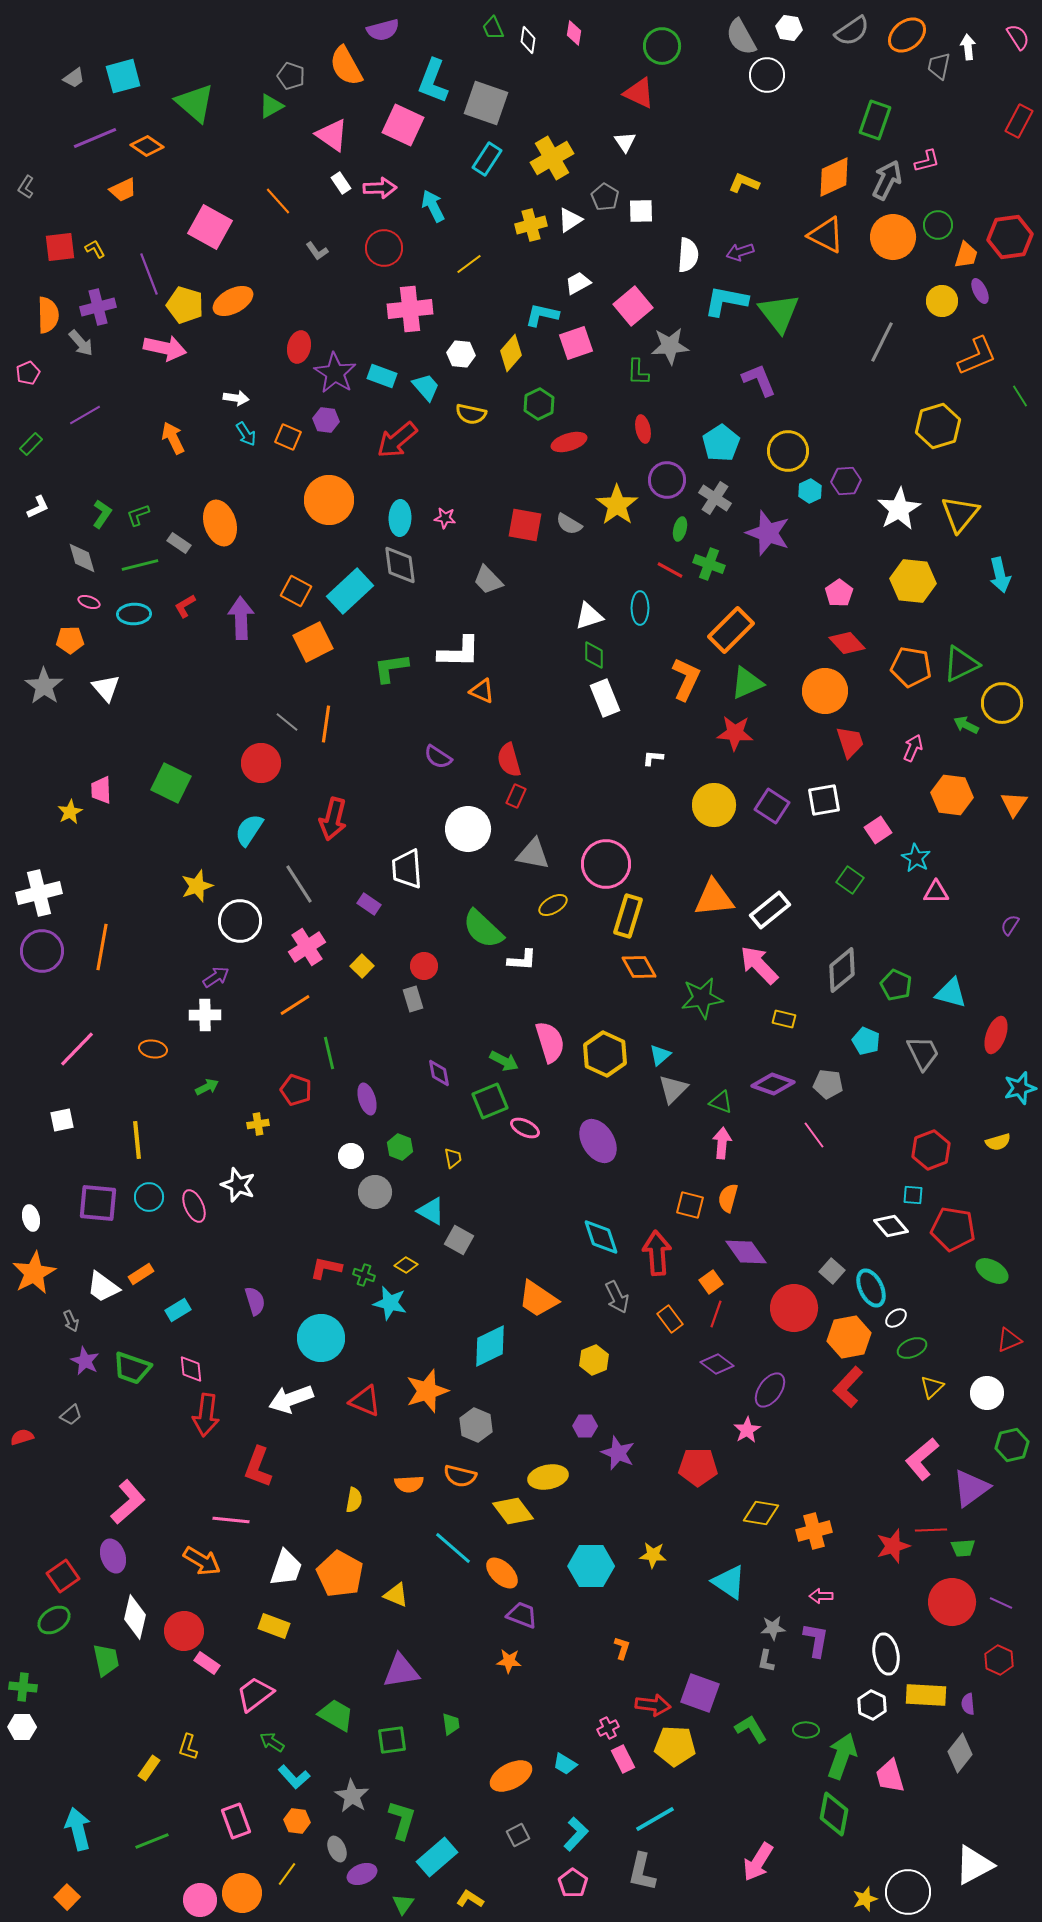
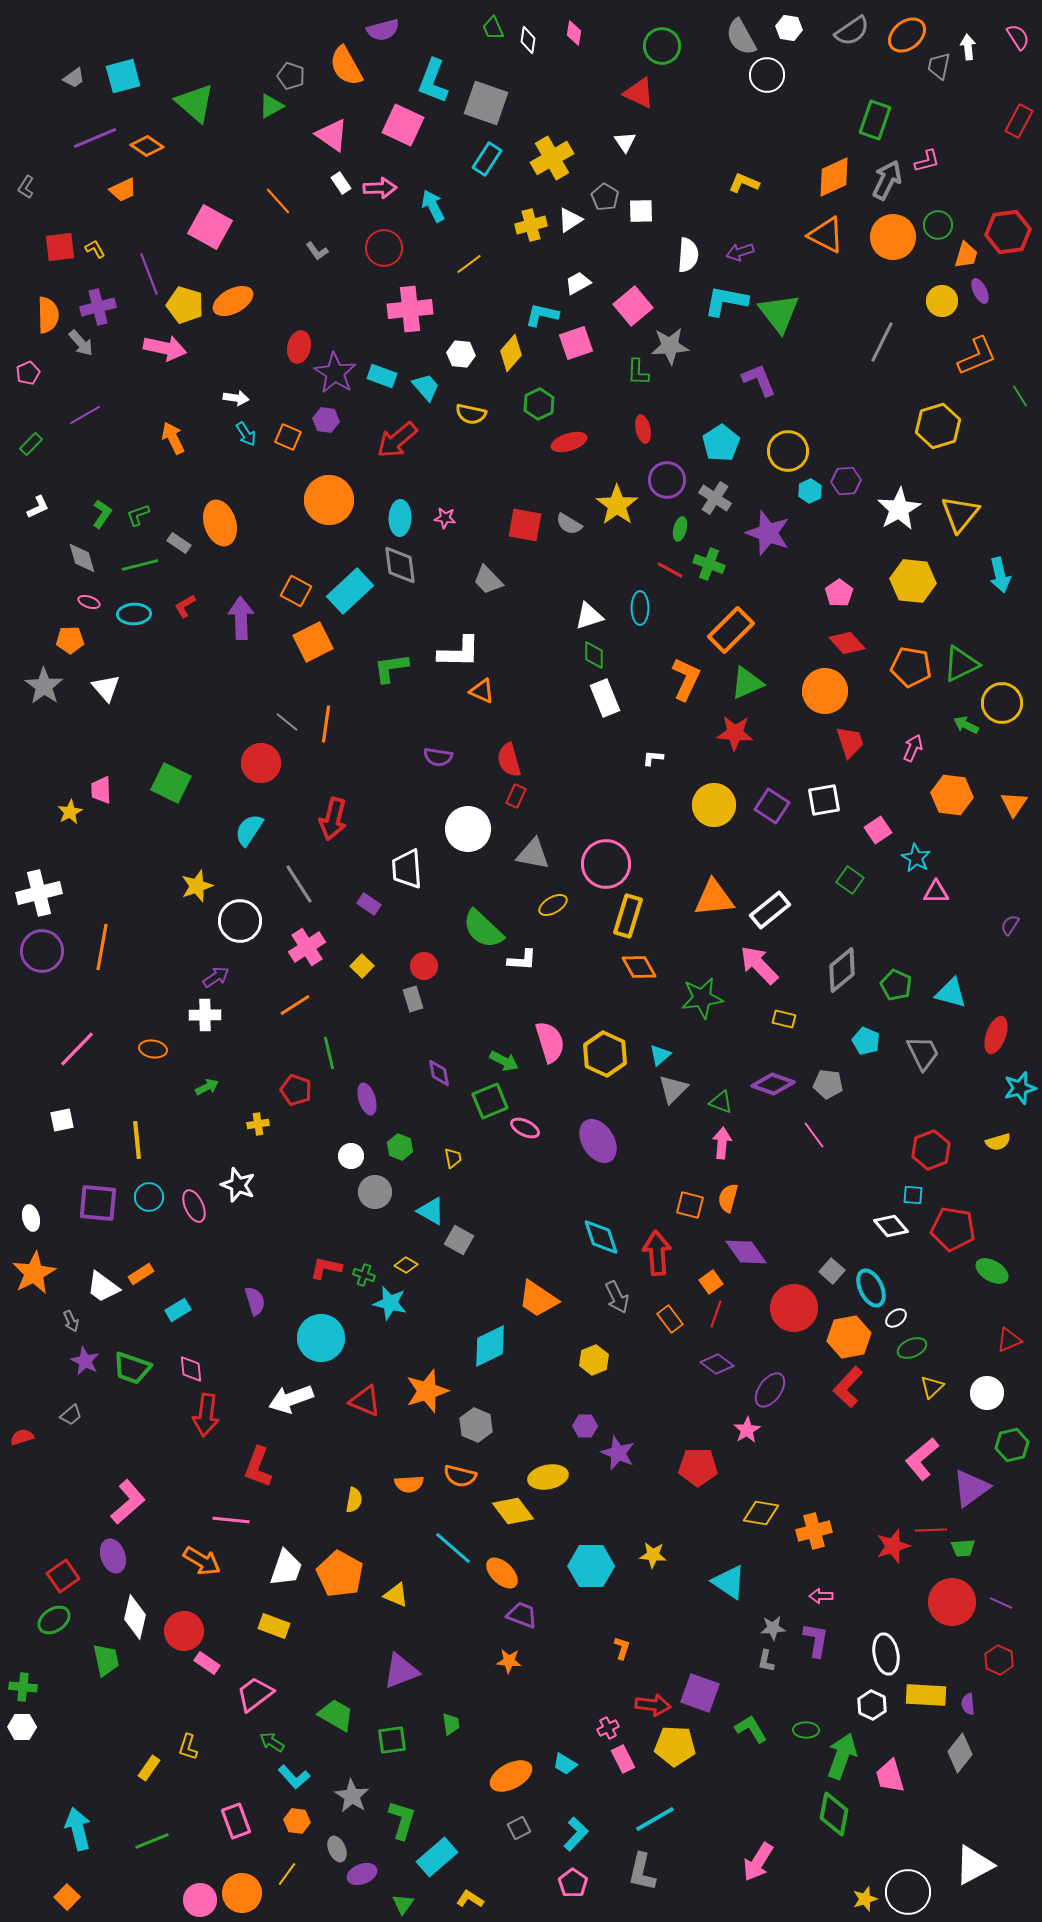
red hexagon at (1010, 237): moved 2 px left, 5 px up
purple semicircle at (438, 757): rotated 24 degrees counterclockwise
purple triangle at (401, 1671): rotated 12 degrees counterclockwise
gray square at (518, 1835): moved 1 px right, 7 px up
